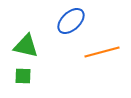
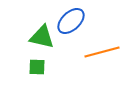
green triangle: moved 16 px right, 9 px up
green square: moved 14 px right, 9 px up
